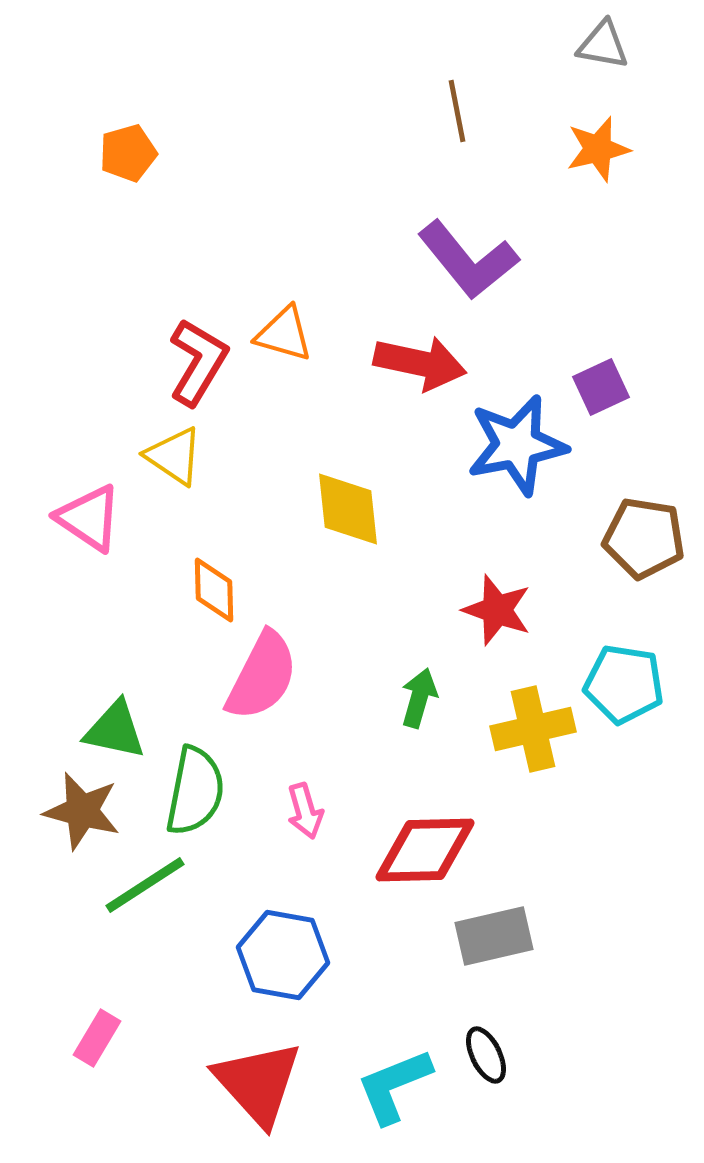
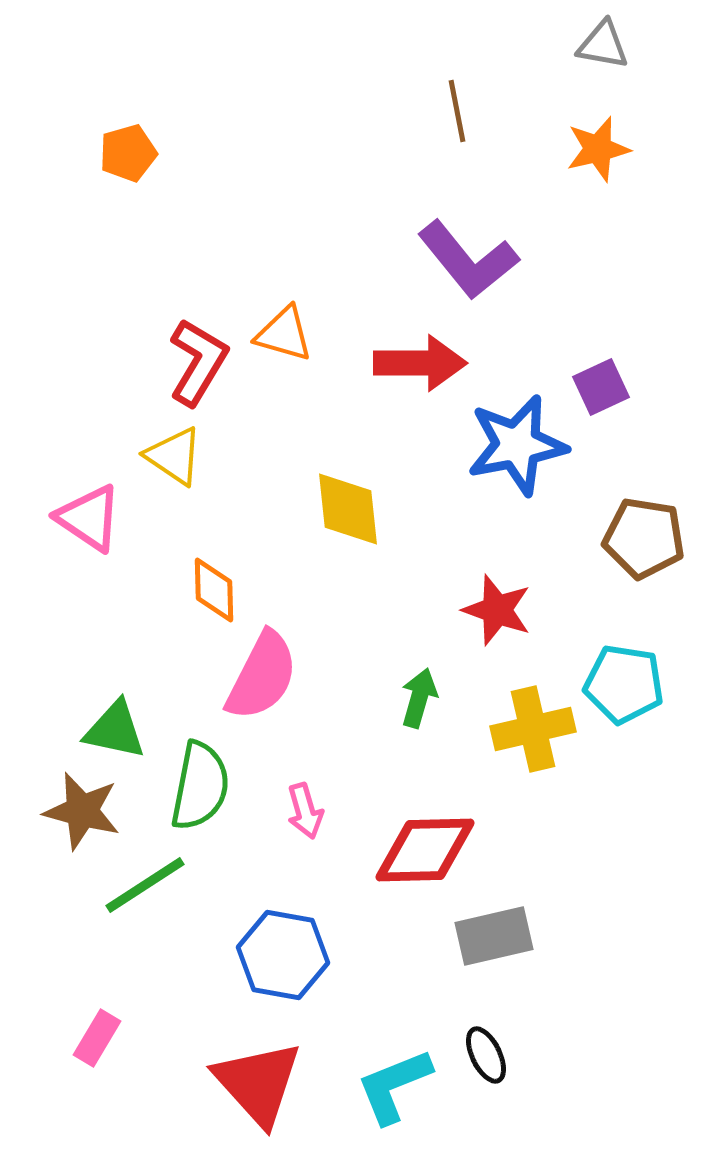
red arrow: rotated 12 degrees counterclockwise
green semicircle: moved 5 px right, 5 px up
